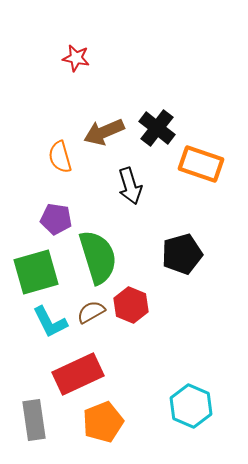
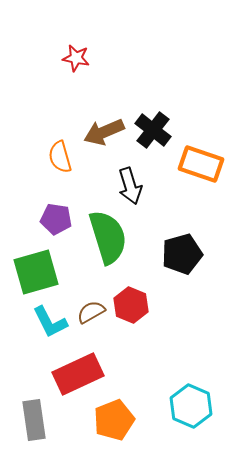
black cross: moved 4 px left, 2 px down
green semicircle: moved 10 px right, 20 px up
orange pentagon: moved 11 px right, 2 px up
